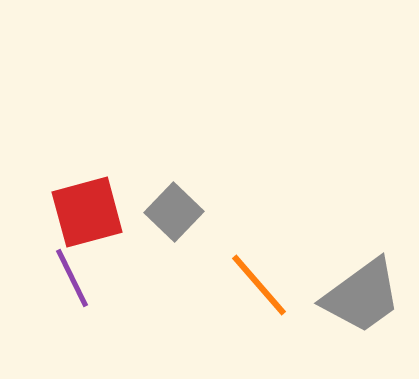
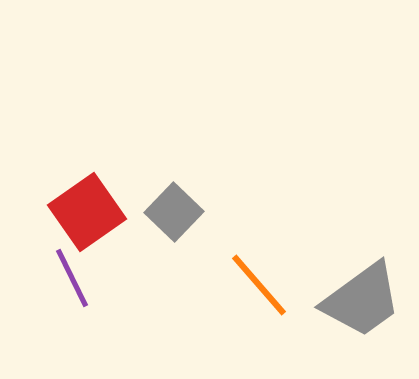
red square: rotated 20 degrees counterclockwise
gray trapezoid: moved 4 px down
